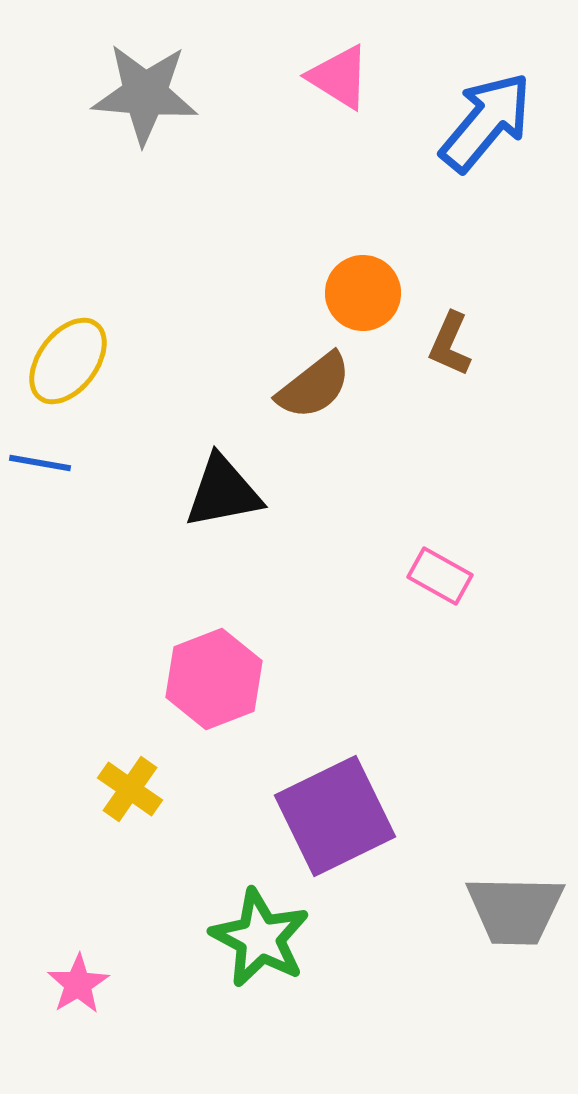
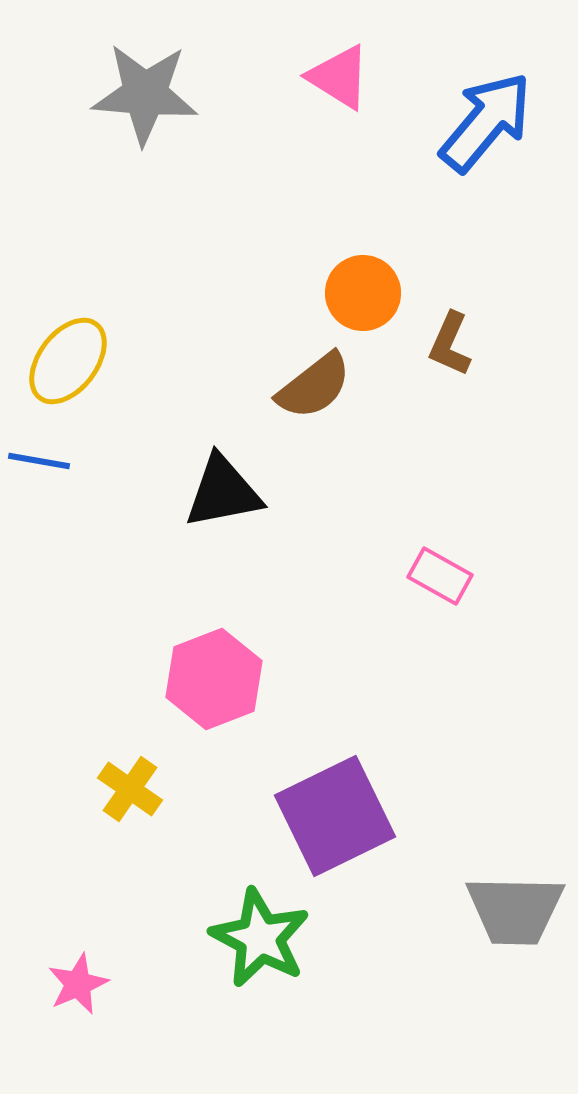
blue line: moved 1 px left, 2 px up
pink star: rotated 8 degrees clockwise
